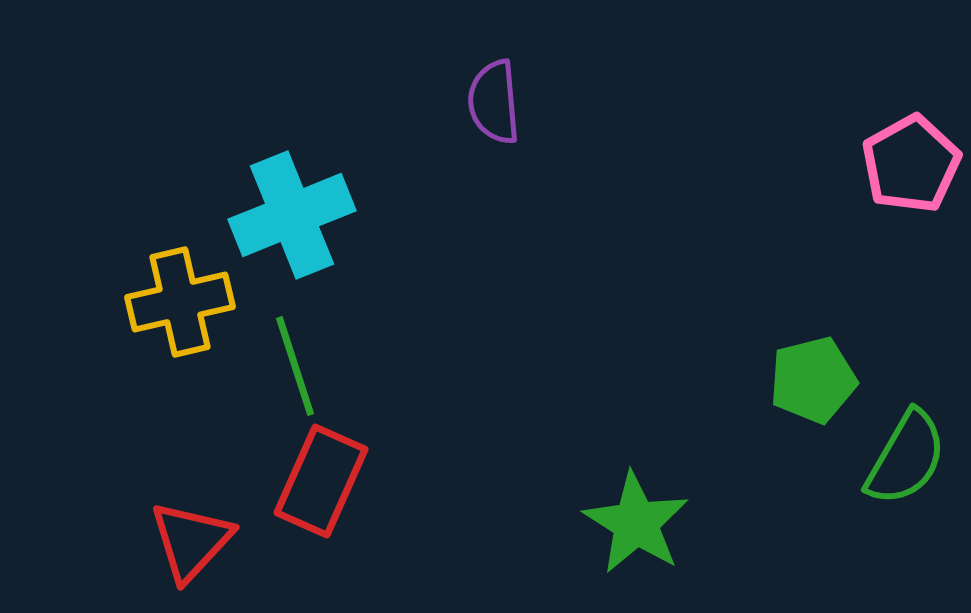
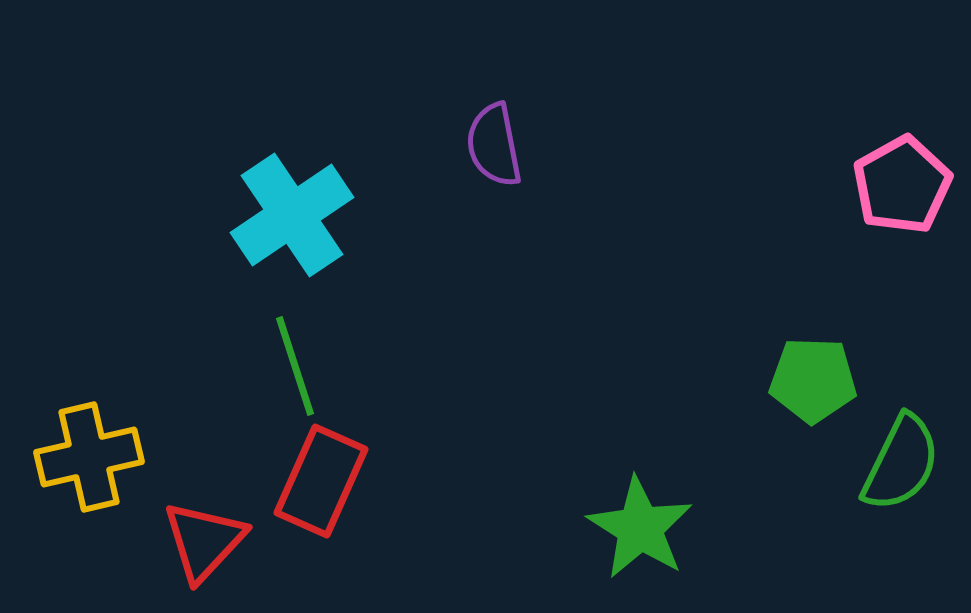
purple semicircle: moved 43 px down; rotated 6 degrees counterclockwise
pink pentagon: moved 9 px left, 21 px down
cyan cross: rotated 12 degrees counterclockwise
yellow cross: moved 91 px left, 155 px down
green pentagon: rotated 16 degrees clockwise
green semicircle: moved 5 px left, 5 px down; rotated 4 degrees counterclockwise
green star: moved 4 px right, 5 px down
red triangle: moved 13 px right
